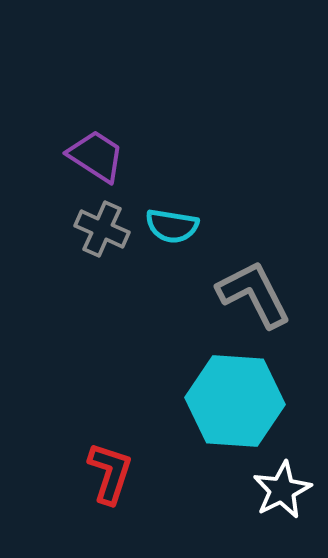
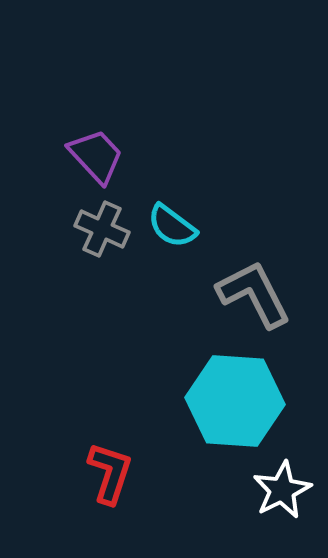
purple trapezoid: rotated 14 degrees clockwise
cyan semicircle: rotated 28 degrees clockwise
